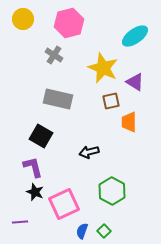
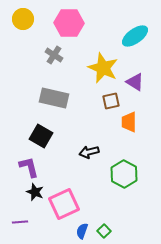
pink hexagon: rotated 16 degrees clockwise
gray rectangle: moved 4 px left, 1 px up
purple L-shape: moved 4 px left
green hexagon: moved 12 px right, 17 px up
